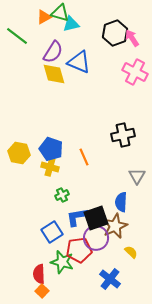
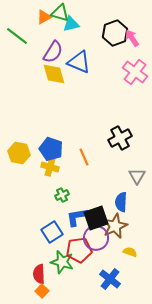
pink cross: rotated 10 degrees clockwise
black cross: moved 3 px left, 3 px down; rotated 15 degrees counterclockwise
yellow semicircle: moved 1 px left; rotated 24 degrees counterclockwise
